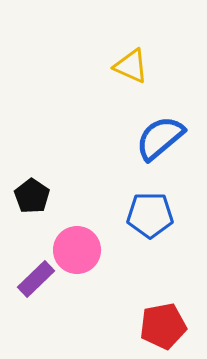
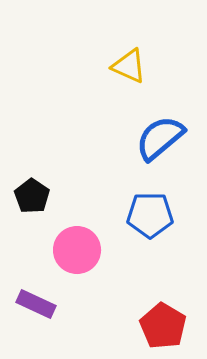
yellow triangle: moved 2 px left
purple rectangle: moved 25 px down; rotated 69 degrees clockwise
red pentagon: rotated 30 degrees counterclockwise
